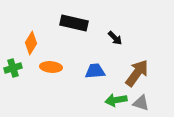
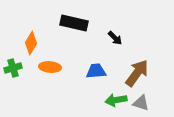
orange ellipse: moved 1 px left
blue trapezoid: moved 1 px right
